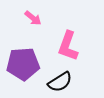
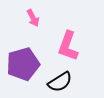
pink arrow: rotated 24 degrees clockwise
purple pentagon: rotated 12 degrees counterclockwise
